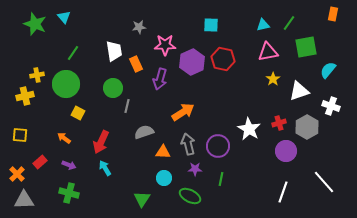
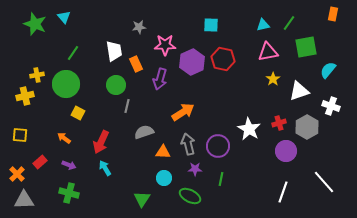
green circle at (113, 88): moved 3 px right, 3 px up
